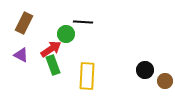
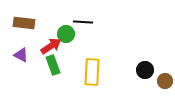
brown rectangle: rotated 70 degrees clockwise
red arrow: moved 3 px up
yellow rectangle: moved 5 px right, 4 px up
